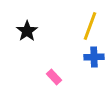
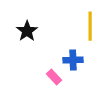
yellow line: rotated 20 degrees counterclockwise
blue cross: moved 21 px left, 3 px down
